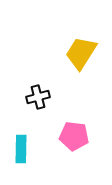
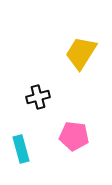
cyan rectangle: rotated 16 degrees counterclockwise
